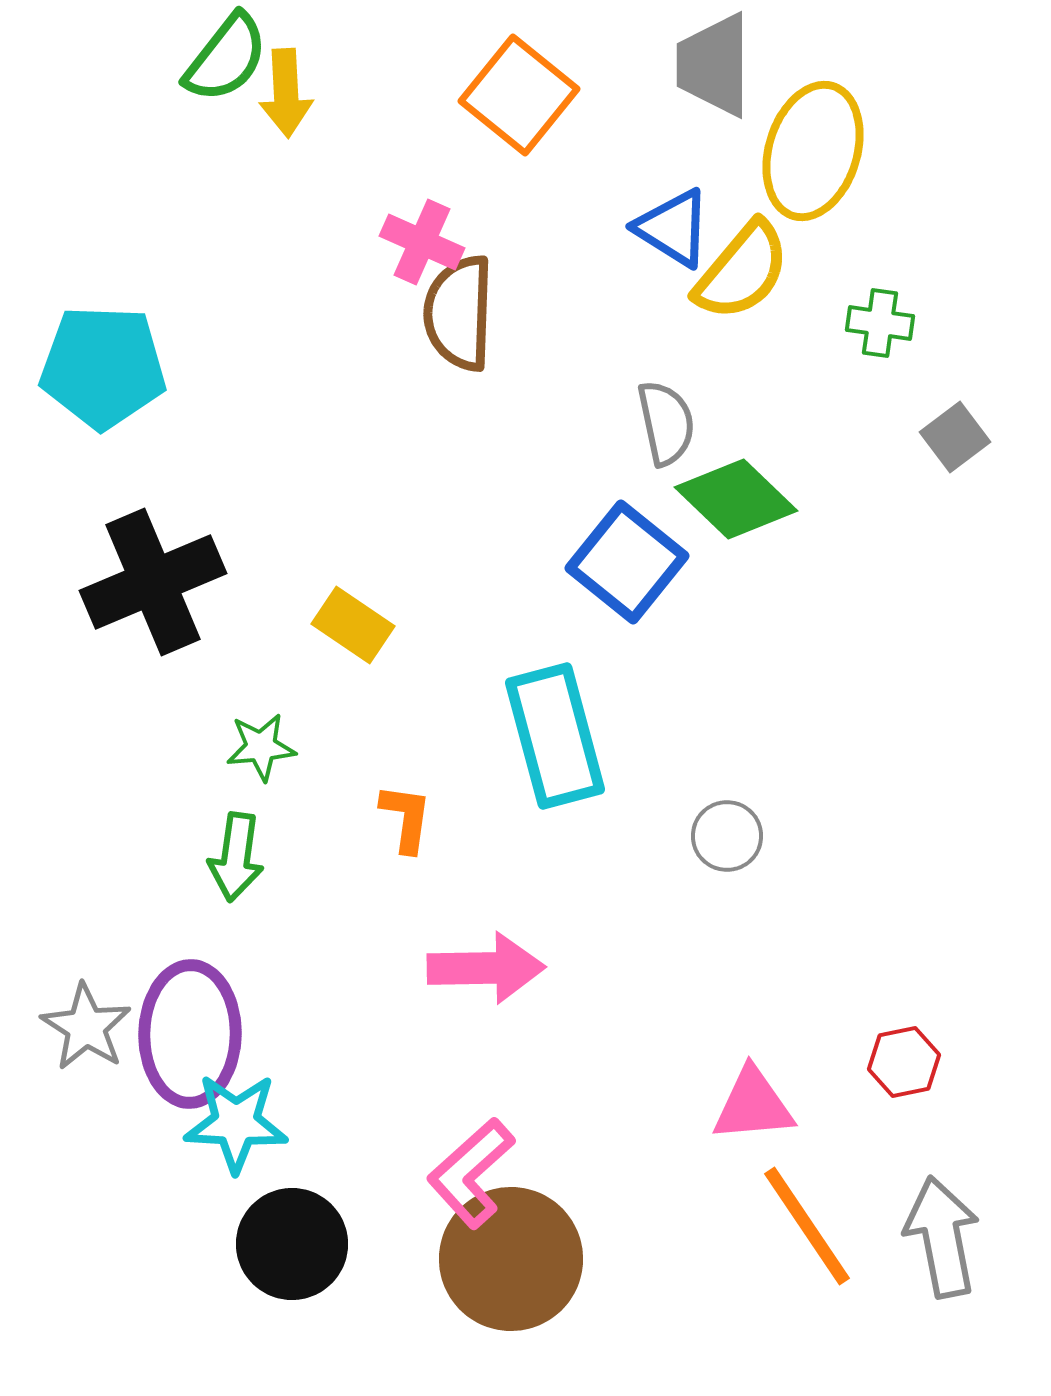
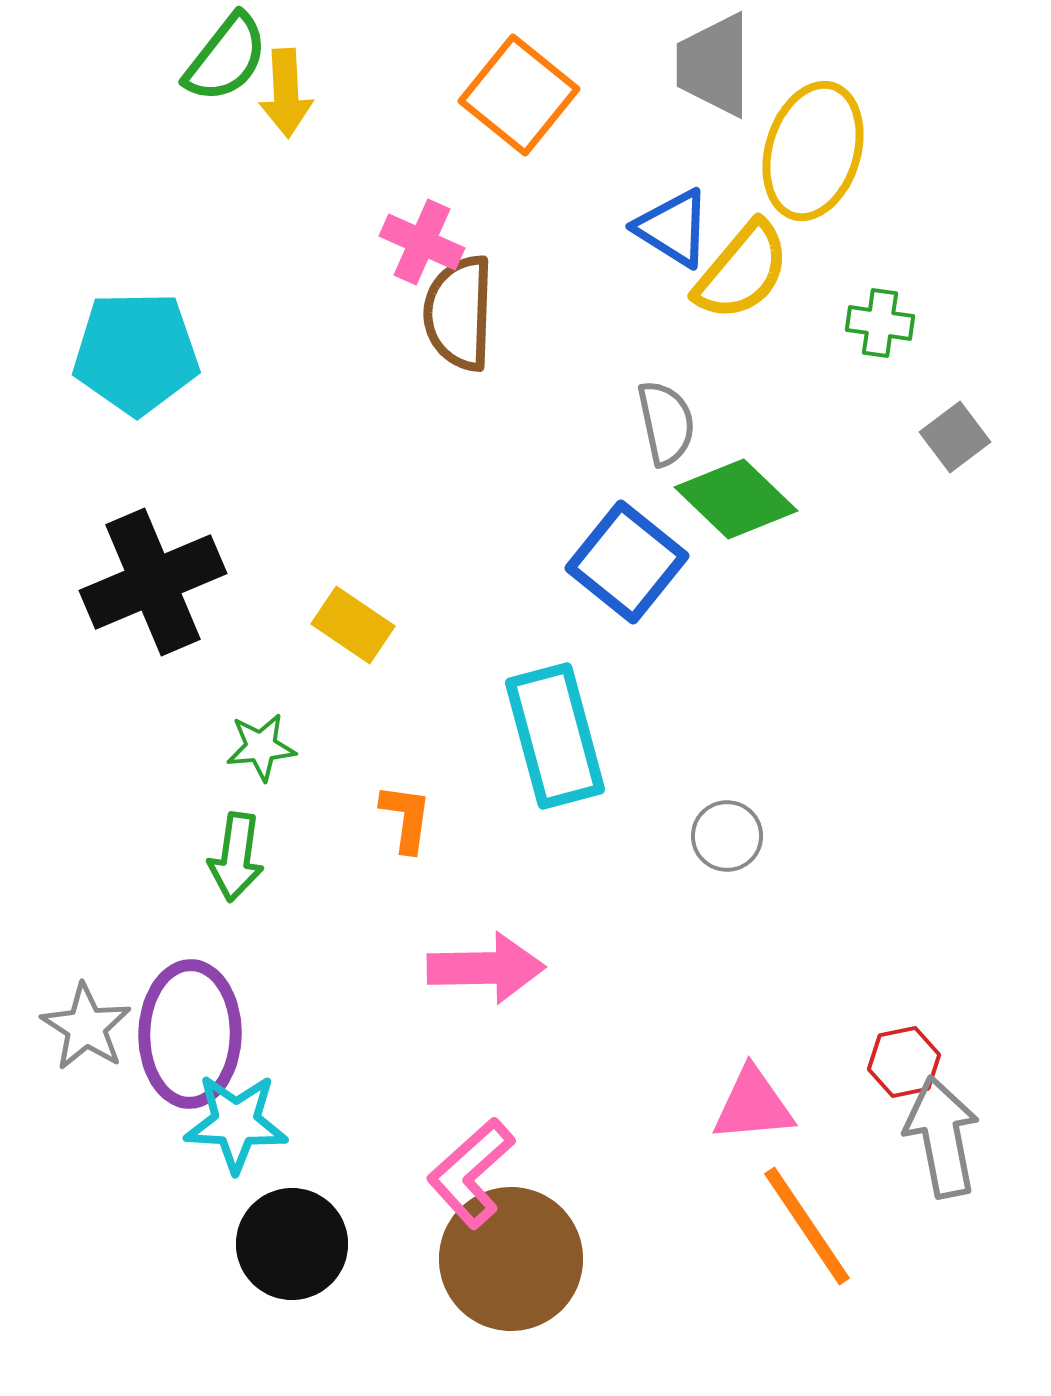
cyan pentagon: moved 33 px right, 14 px up; rotated 3 degrees counterclockwise
gray arrow: moved 100 px up
